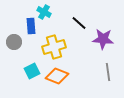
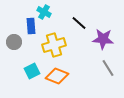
yellow cross: moved 2 px up
gray line: moved 4 px up; rotated 24 degrees counterclockwise
